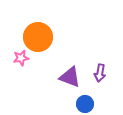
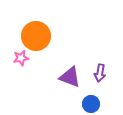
orange circle: moved 2 px left, 1 px up
blue circle: moved 6 px right
